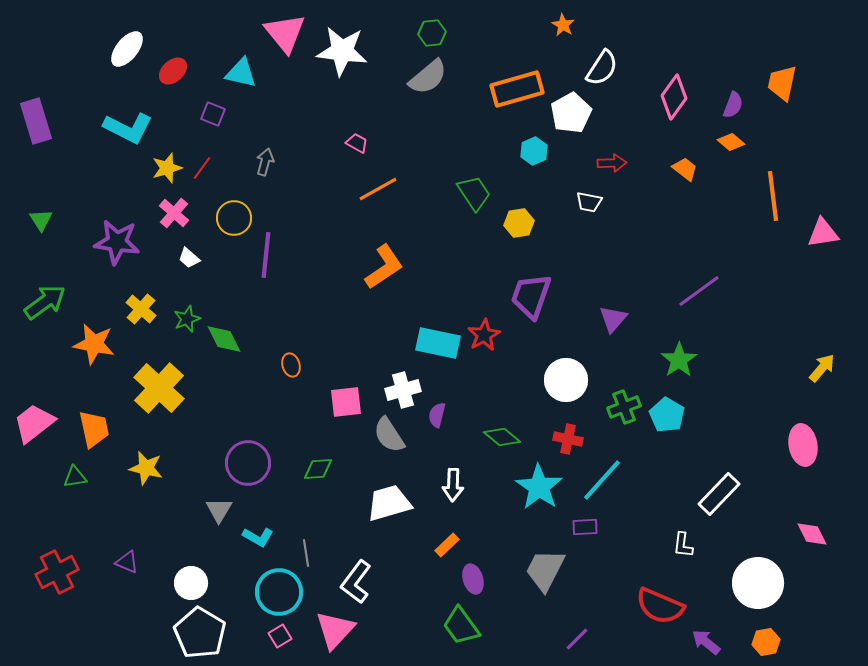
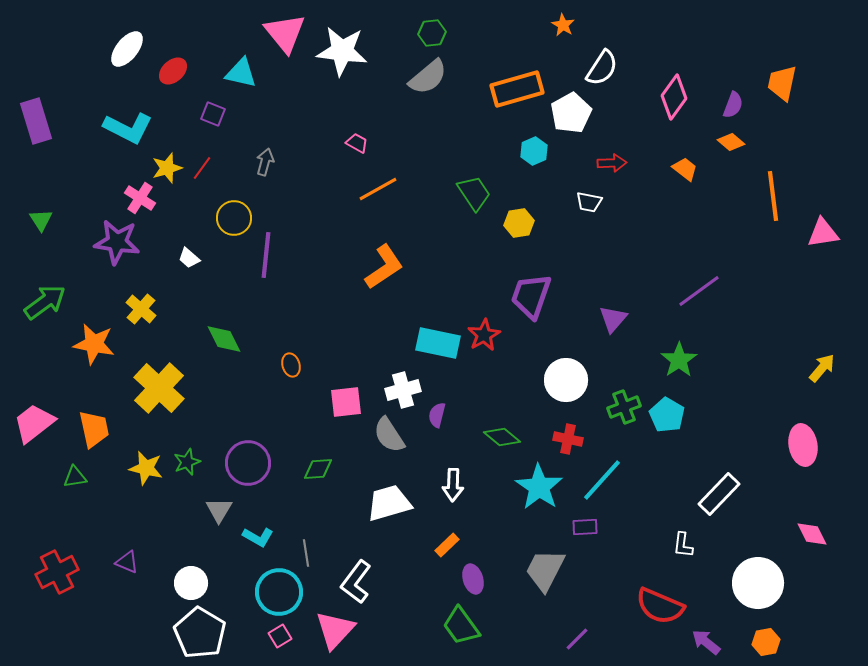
pink cross at (174, 213): moved 34 px left, 15 px up; rotated 8 degrees counterclockwise
green star at (187, 319): moved 143 px down
